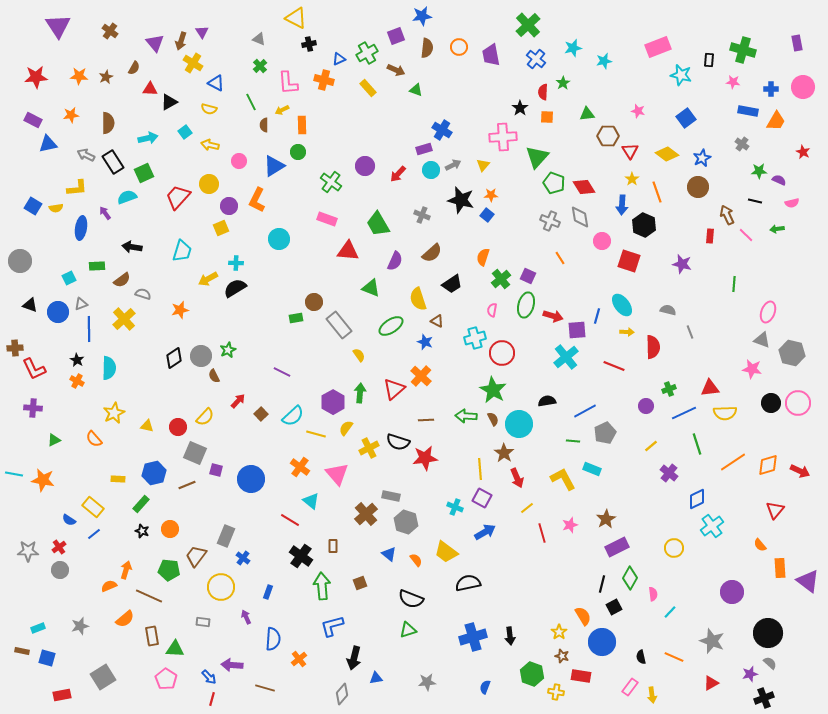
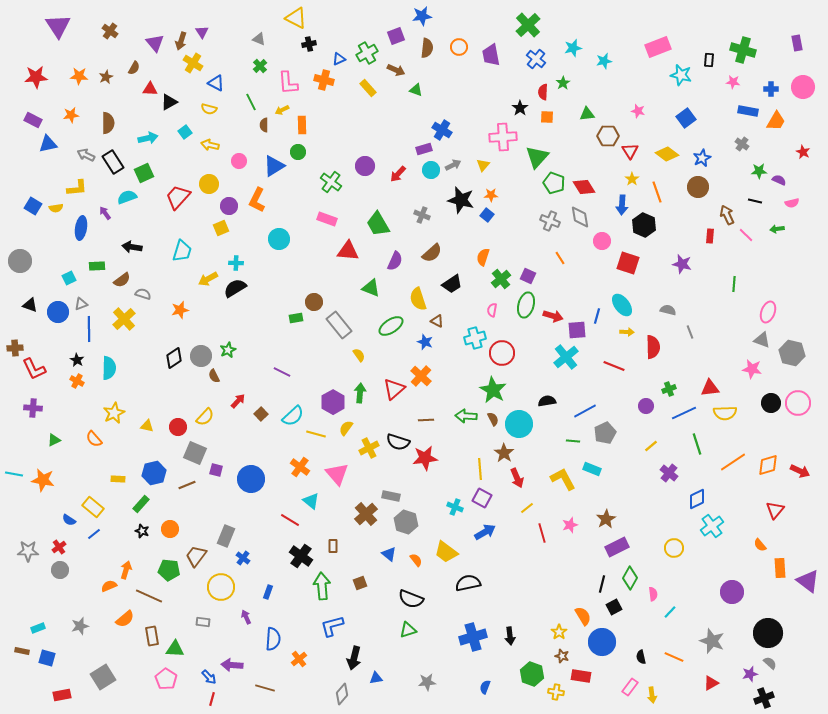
red square at (629, 261): moved 1 px left, 2 px down
